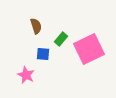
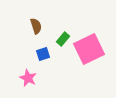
green rectangle: moved 2 px right
blue square: rotated 24 degrees counterclockwise
pink star: moved 2 px right, 3 px down
